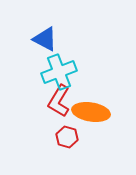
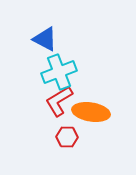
red L-shape: rotated 28 degrees clockwise
red hexagon: rotated 15 degrees counterclockwise
